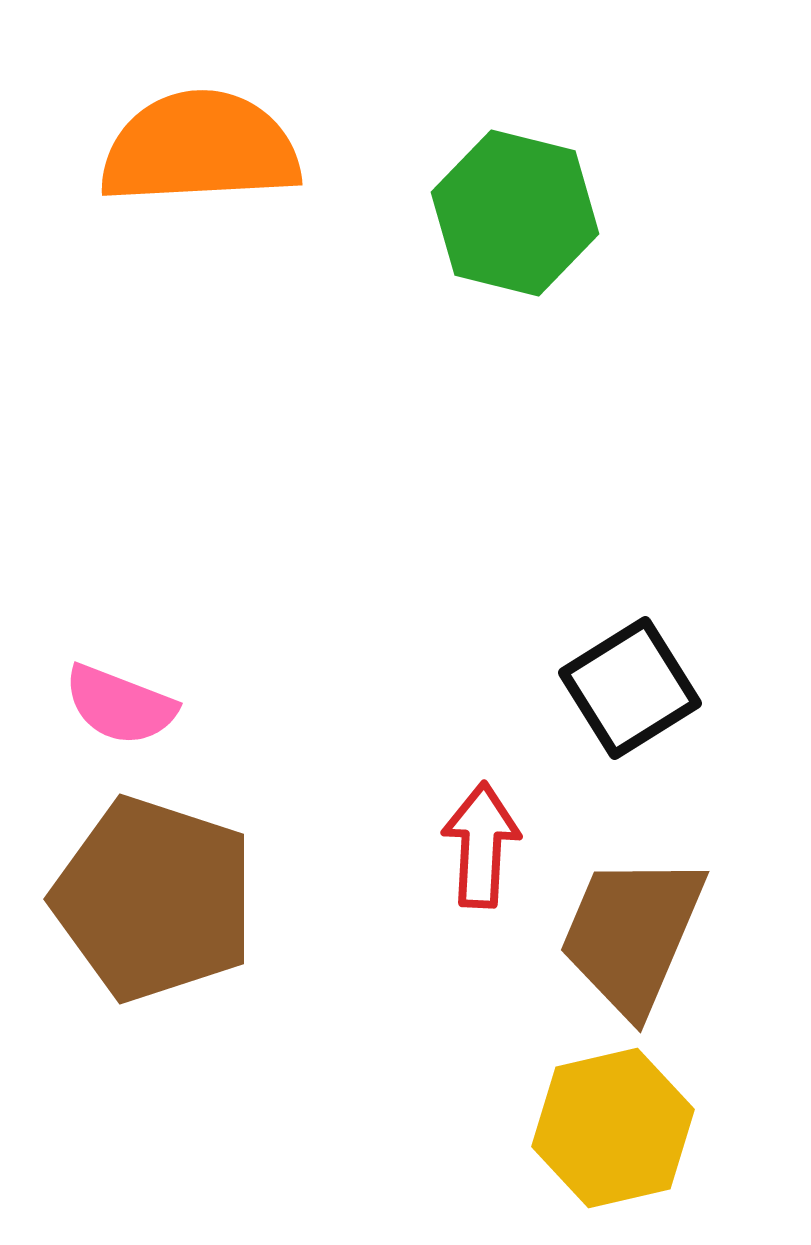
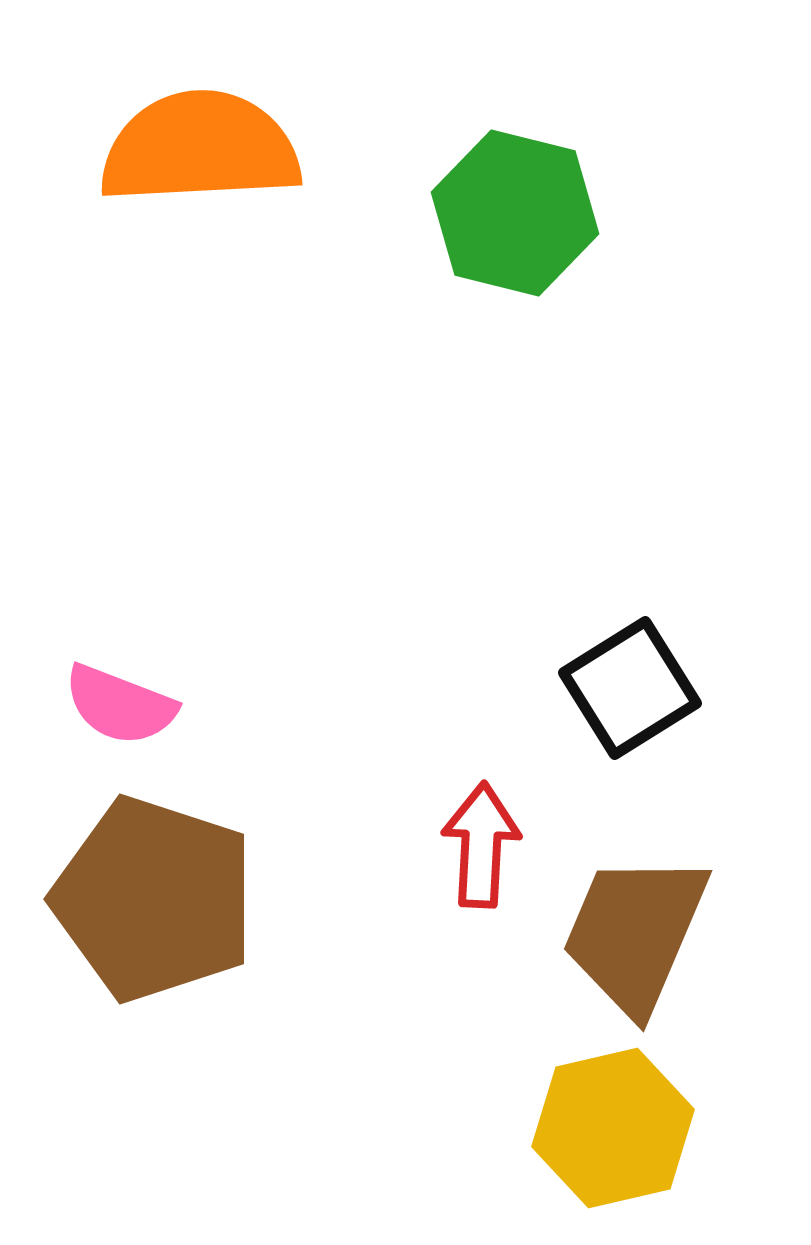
brown trapezoid: moved 3 px right, 1 px up
